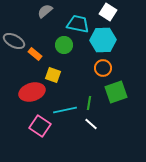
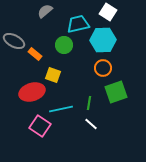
cyan trapezoid: rotated 25 degrees counterclockwise
cyan line: moved 4 px left, 1 px up
